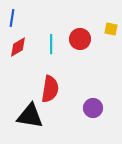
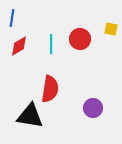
red diamond: moved 1 px right, 1 px up
